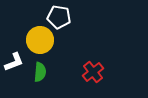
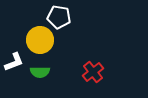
green semicircle: rotated 84 degrees clockwise
